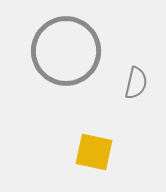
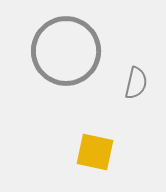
yellow square: moved 1 px right
